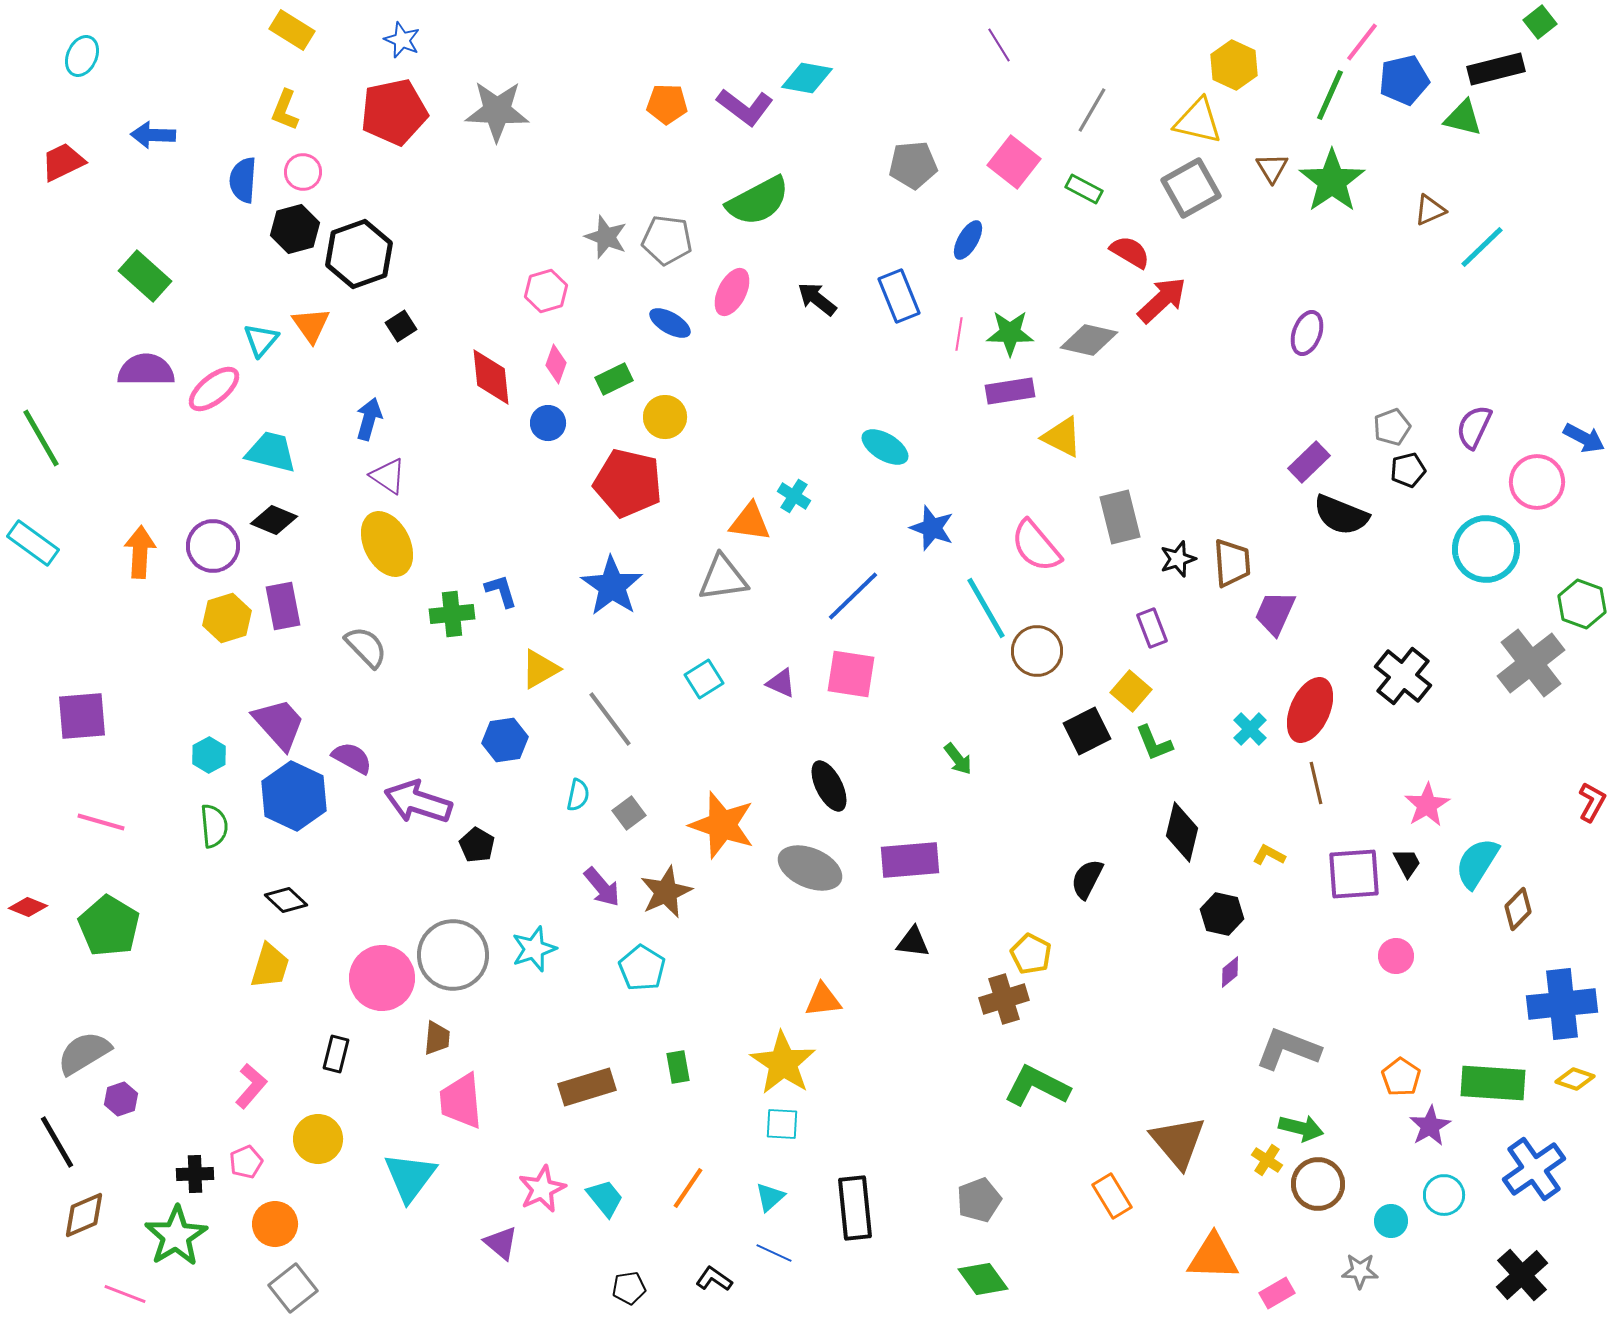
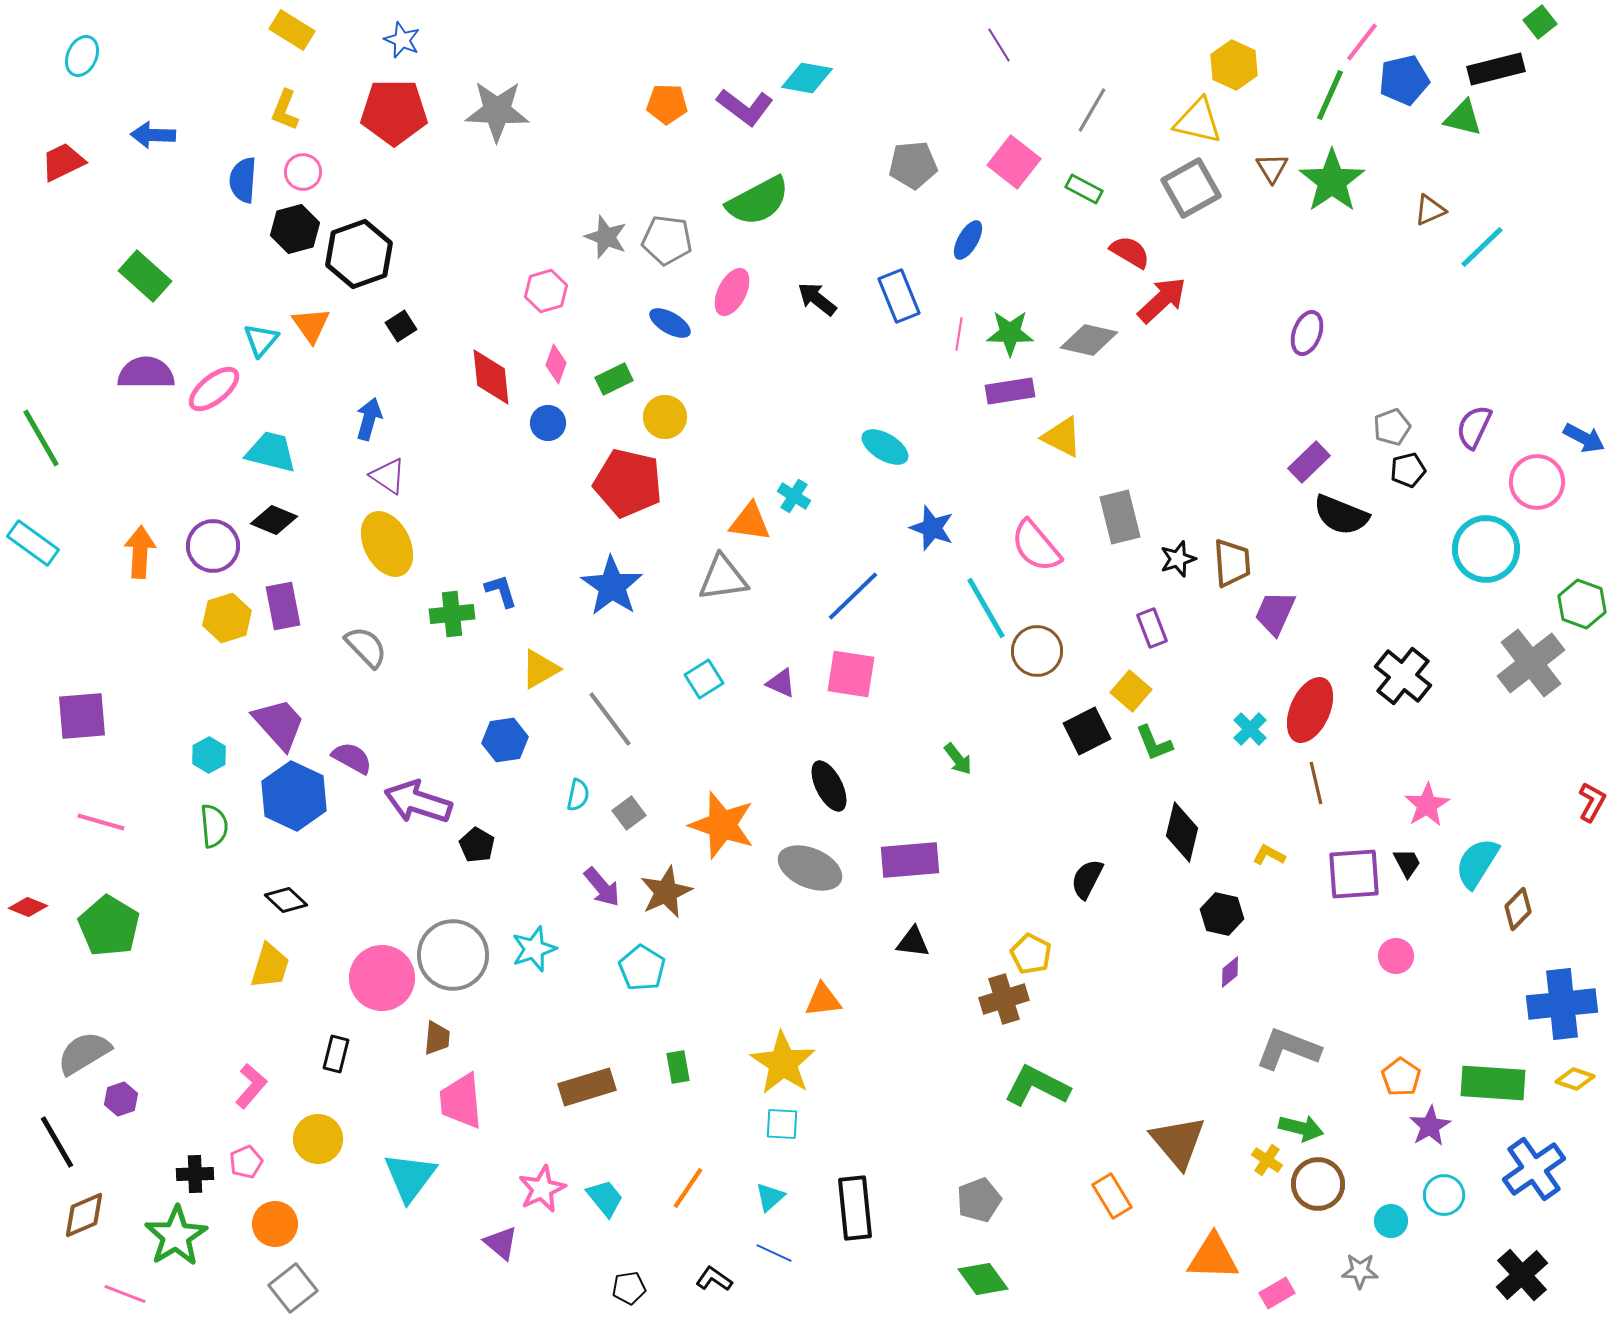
red pentagon at (394, 112): rotated 12 degrees clockwise
purple semicircle at (146, 370): moved 3 px down
